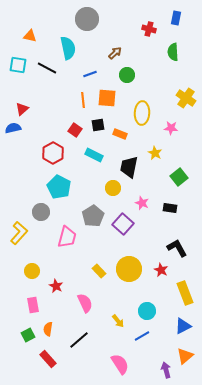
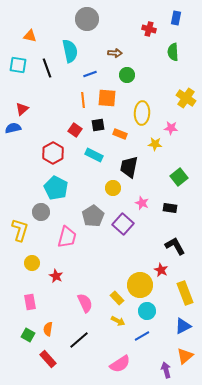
cyan semicircle at (68, 48): moved 2 px right, 3 px down
brown arrow at (115, 53): rotated 48 degrees clockwise
black line at (47, 68): rotated 42 degrees clockwise
yellow star at (155, 153): moved 9 px up; rotated 24 degrees counterclockwise
cyan pentagon at (59, 187): moved 3 px left, 1 px down
yellow L-shape at (19, 233): moved 1 px right, 3 px up; rotated 25 degrees counterclockwise
black L-shape at (177, 248): moved 2 px left, 2 px up
yellow circle at (129, 269): moved 11 px right, 16 px down
yellow circle at (32, 271): moved 8 px up
yellow rectangle at (99, 271): moved 18 px right, 27 px down
red star at (56, 286): moved 10 px up
pink rectangle at (33, 305): moved 3 px left, 3 px up
yellow arrow at (118, 321): rotated 24 degrees counterclockwise
green square at (28, 335): rotated 32 degrees counterclockwise
pink semicircle at (120, 364): rotated 90 degrees clockwise
